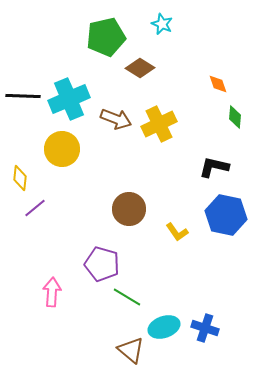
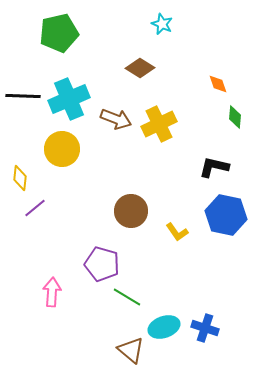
green pentagon: moved 47 px left, 4 px up
brown circle: moved 2 px right, 2 px down
